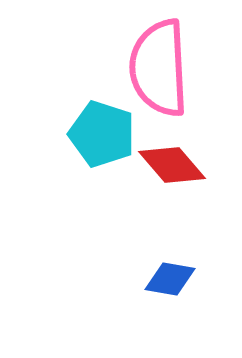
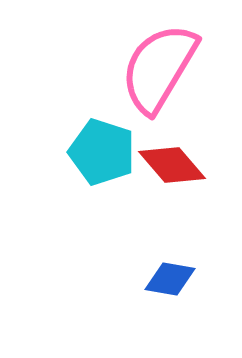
pink semicircle: rotated 34 degrees clockwise
cyan pentagon: moved 18 px down
